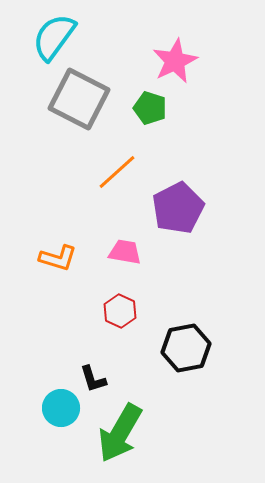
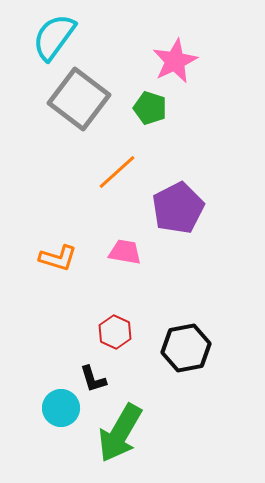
gray square: rotated 10 degrees clockwise
red hexagon: moved 5 px left, 21 px down
